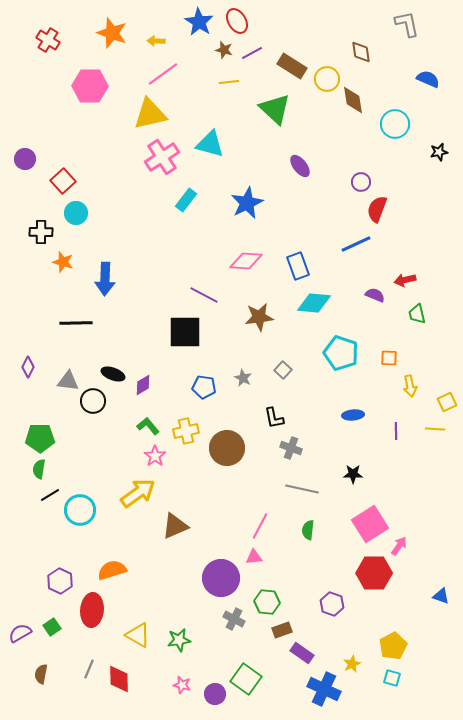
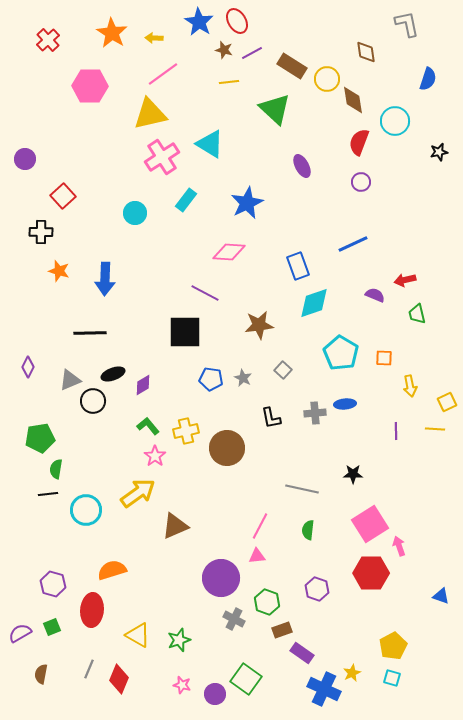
orange star at (112, 33): rotated 12 degrees clockwise
red cross at (48, 40): rotated 15 degrees clockwise
yellow arrow at (156, 41): moved 2 px left, 3 px up
brown diamond at (361, 52): moved 5 px right
blue semicircle at (428, 79): rotated 85 degrees clockwise
cyan circle at (395, 124): moved 3 px up
cyan triangle at (210, 144): rotated 16 degrees clockwise
purple ellipse at (300, 166): moved 2 px right; rotated 10 degrees clockwise
red square at (63, 181): moved 15 px down
red semicircle at (377, 209): moved 18 px left, 67 px up
cyan circle at (76, 213): moved 59 px right
blue line at (356, 244): moved 3 px left
pink diamond at (246, 261): moved 17 px left, 9 px up
orange star at (63, 262): moved 4 px left, 9 px down
purple line at (204, 295): moved 1 px right, 2 px up
cyan diamond at (314, 303): rotated 24 degrees counterclockwise
brown star at (259, 317): moved 8 px down
black line at (76, 323): moved 14 px right, 10 px down
cyan pentagon at (341, 353): rotated 12 degrees clockwise
orange square at (389, 358): moved 5 px left
black ellipse at (113, 374): rotated 40 degrees counterclockwise
gray triangle at (68, 381): moved 2 px right, 1 px up; rotated 30 degrees counterclockwise
blue pentagon at (204, 387): moved 7 px right, 8 px up
blue ellipse at (353, 415): moved 8 px left, 11 px up
black L-shape at (274, 418): moved 3 px left
green pentagon at (40, 438): rotated 8 degrees counterclockwise
gray cross at (291, 448): moved 24 px right, 35 px up; rotated 25 degrees counterclockwise
green semicircle at (39, 469): moved 17 px right
black line at (50, 495): moved 2 px left, 1 px up; rotated 24 degrees clockwise
cyan circle at (80, 510): moved 6 px right
pink arrow at (399, 546): rotated 54 degrees counterclockwise
pink triangle at (254, 557): moved 3 px right, 1 px up
red hexagon at (374, 573): moved 3 px left
purple hexagon at (60, 581): moved 7 px left, 3 px down; rotated 10 degrees counterclockwise
green hexagon at (267, 602): rotated 15 degrees clockwise
purple hexagon at (332, 604): moved 15 px left, 15 px up
green square at (52, 627): rotated 12 degrees clockwise
green star at (179, 640): rotated 10 degrees counterclockwise
yellow star at (352, 664): moved 9 px down
red diamond at (119, 679): rotated 24 degrees clockwise
